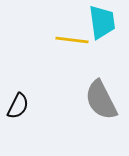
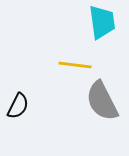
yellow line: moved 3 px right, 25 px down
gray semicircle: moved 1 px right, 1 px down
